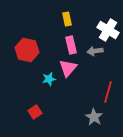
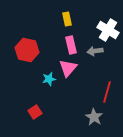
red line: moved 1 px left
